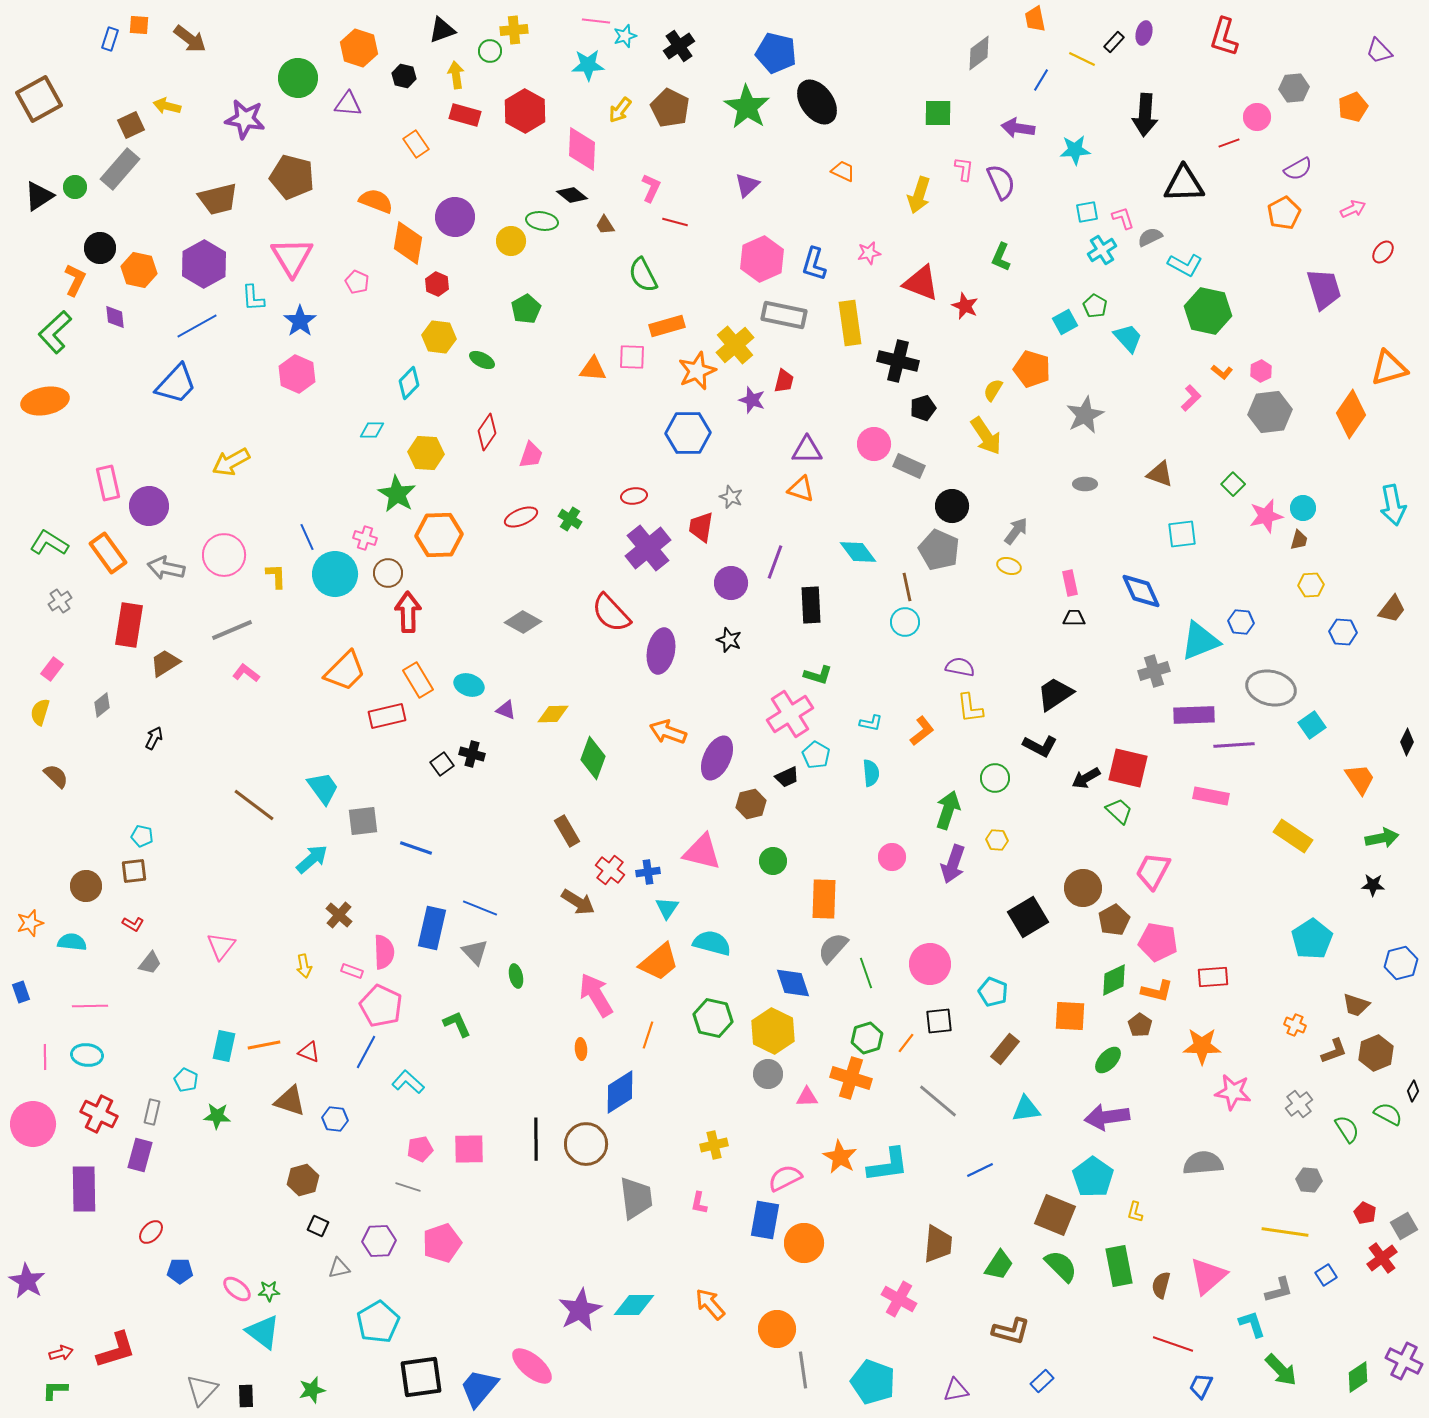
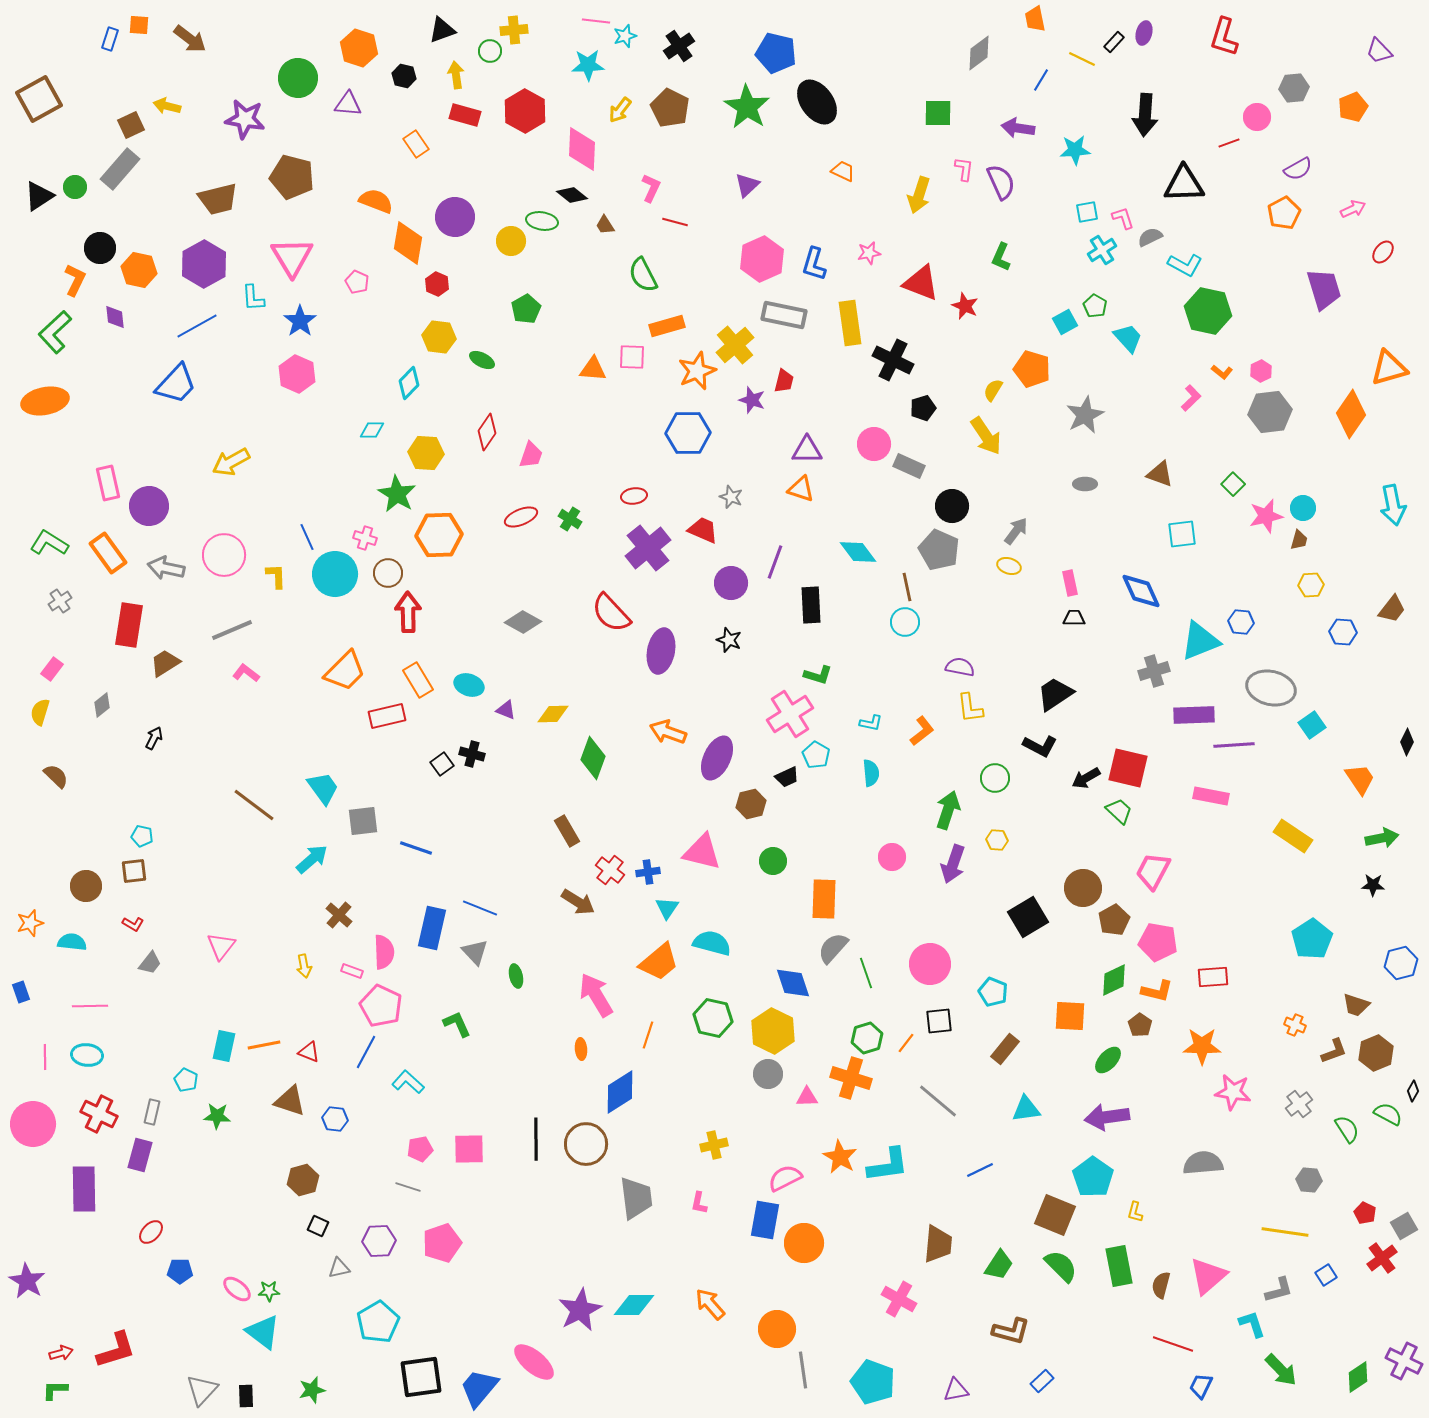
black cross at (898, 361): moved 5 px left, 1 px up; rotated 12 degrees clockwise
red trapezoid at (701, 527): moved 2 px right, 3 px down; rotated 104 degrees clockwise
pink ellipse at (532, 1366): moved 2 px right, 4 px up
